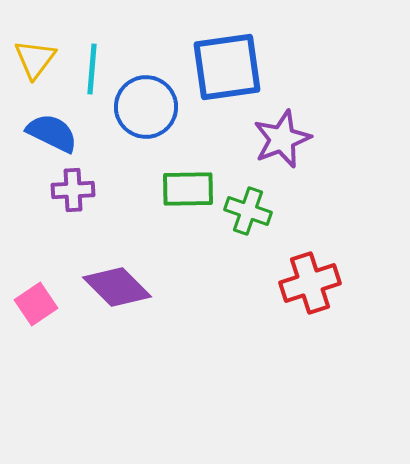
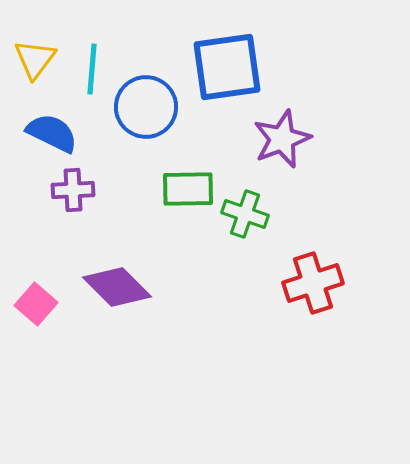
green cross: moved 3 px left, 3 px down
red cross: moved 3 px right
pink square: rotated 15 degrees counterclockwise
